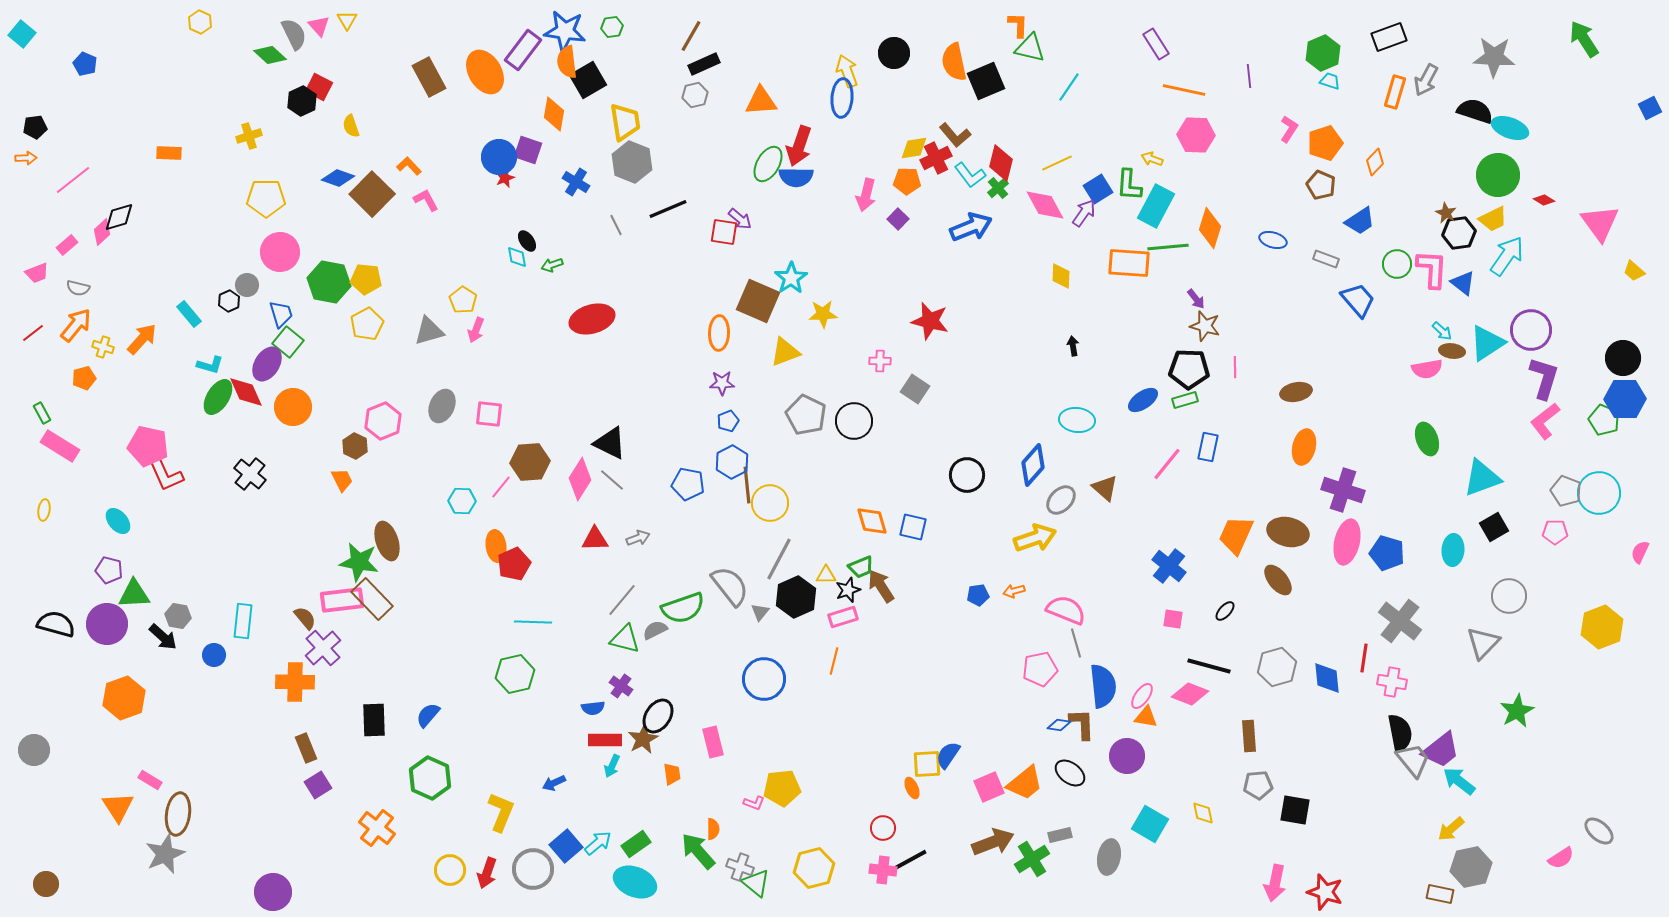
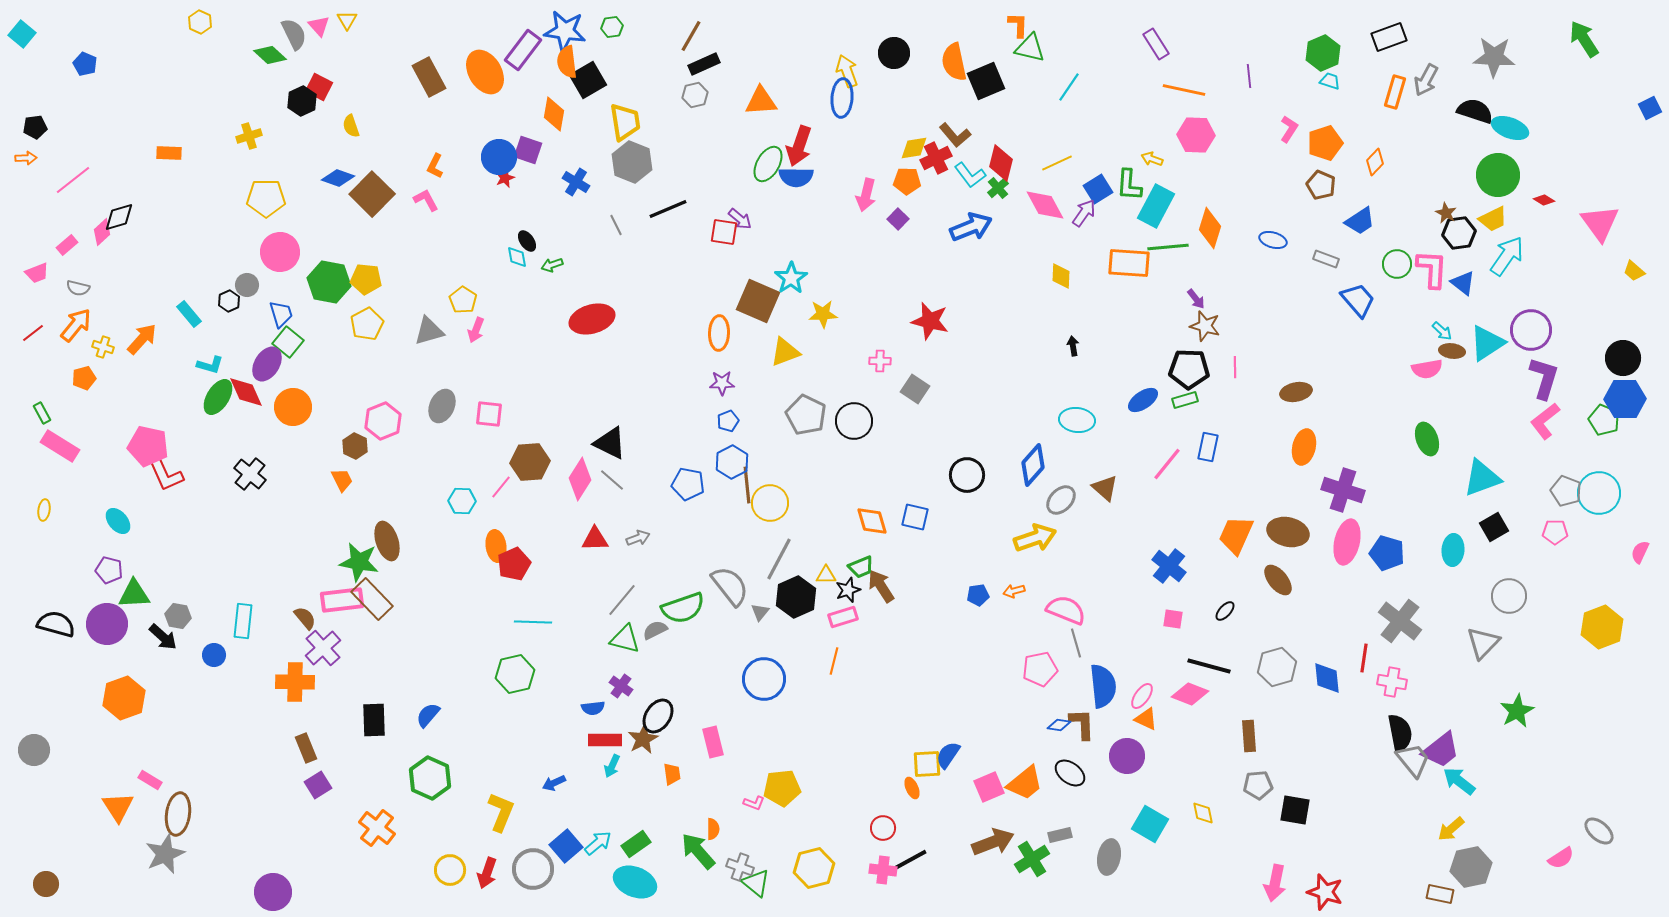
orange L-shape at (409, 166): moved 26 px right; rotated 110 degrees counterclockwise
blue square at (913, 527): moved 2 px right, 10 px up
orange triangle at (1146, 717): moved 2 px down; rotated 15 degrees clockwise
